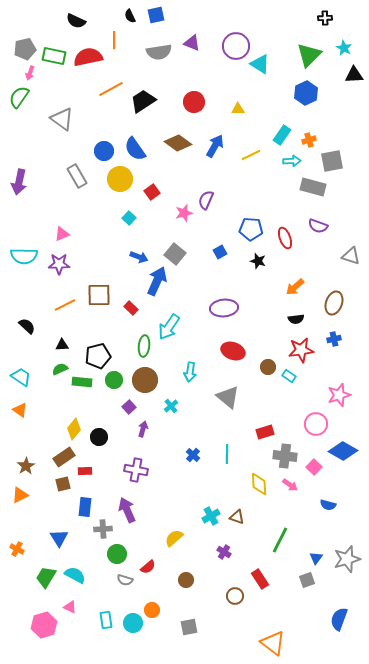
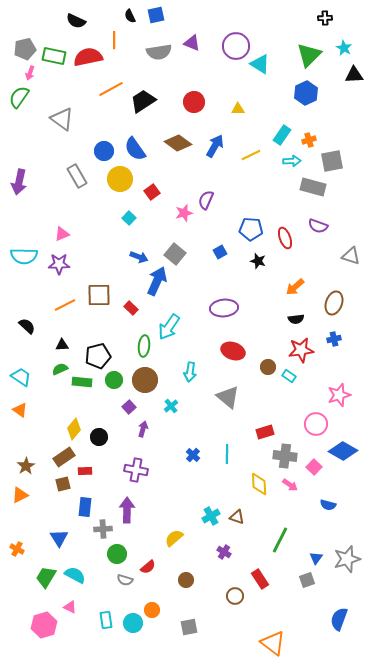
purple arrow at (127, 510): rotated 25 degrees clockwise
